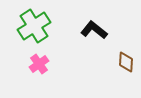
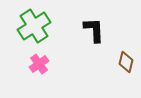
black L-shape: rotated 48 degrees clockwise
brown diamond: rotated 10 degrees clockwise
